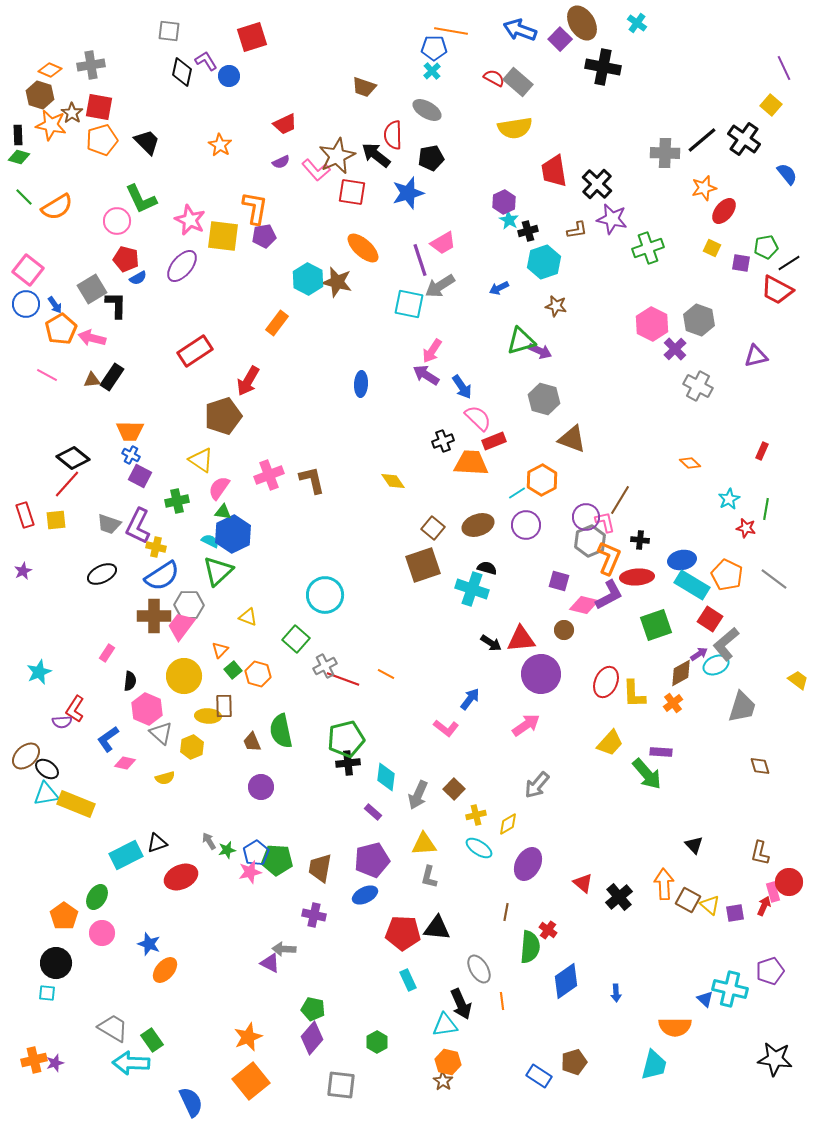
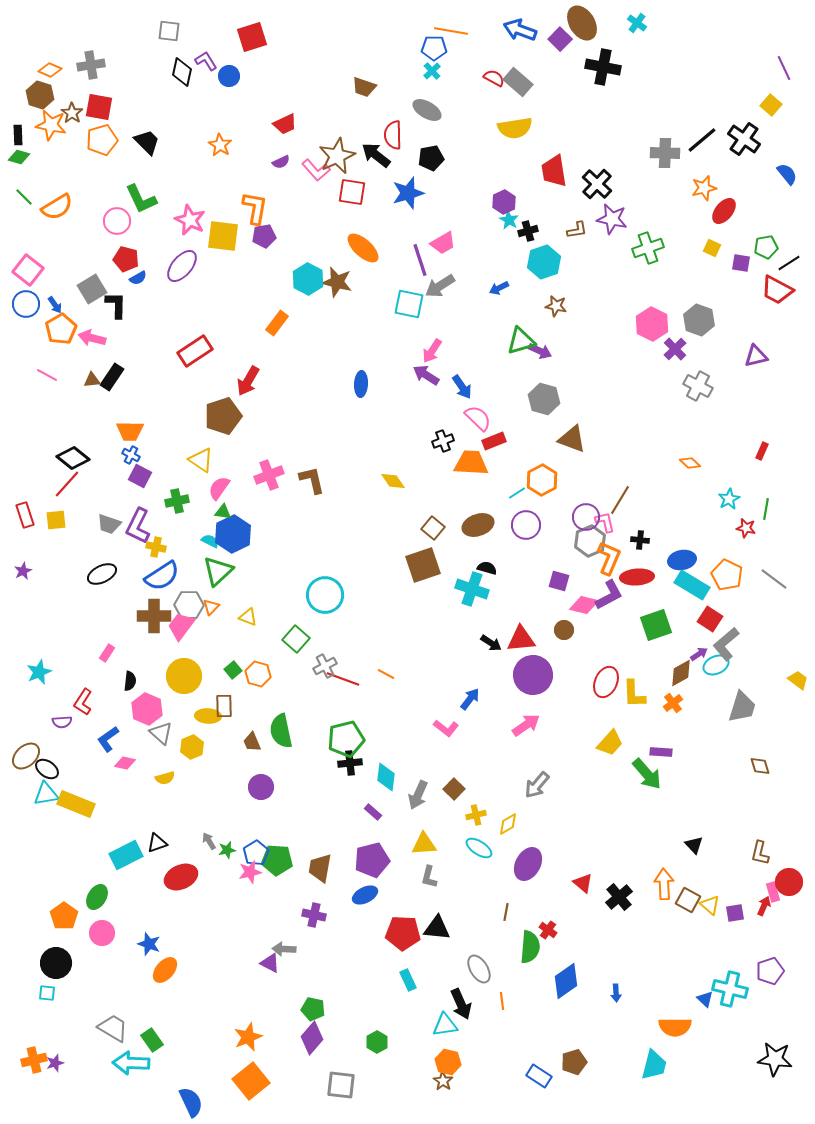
orange triangle at (220, 650): moved 9 px left, 43 px up
purple circle at (541, 674): moved 8 px left, 1 px down
red L-shape at (75, 709): moved 8 px right, 7 px up
black cross at (348, 763): moved 2 px right
